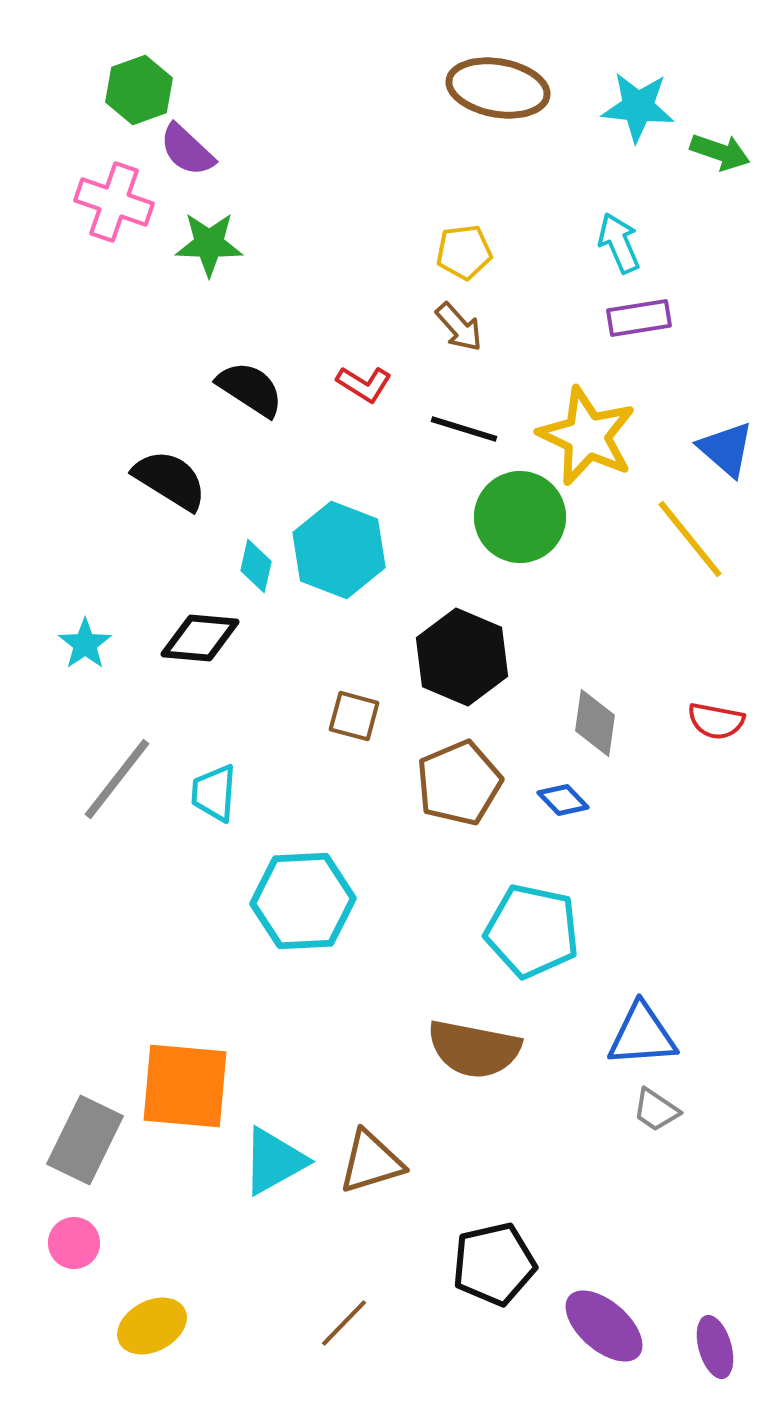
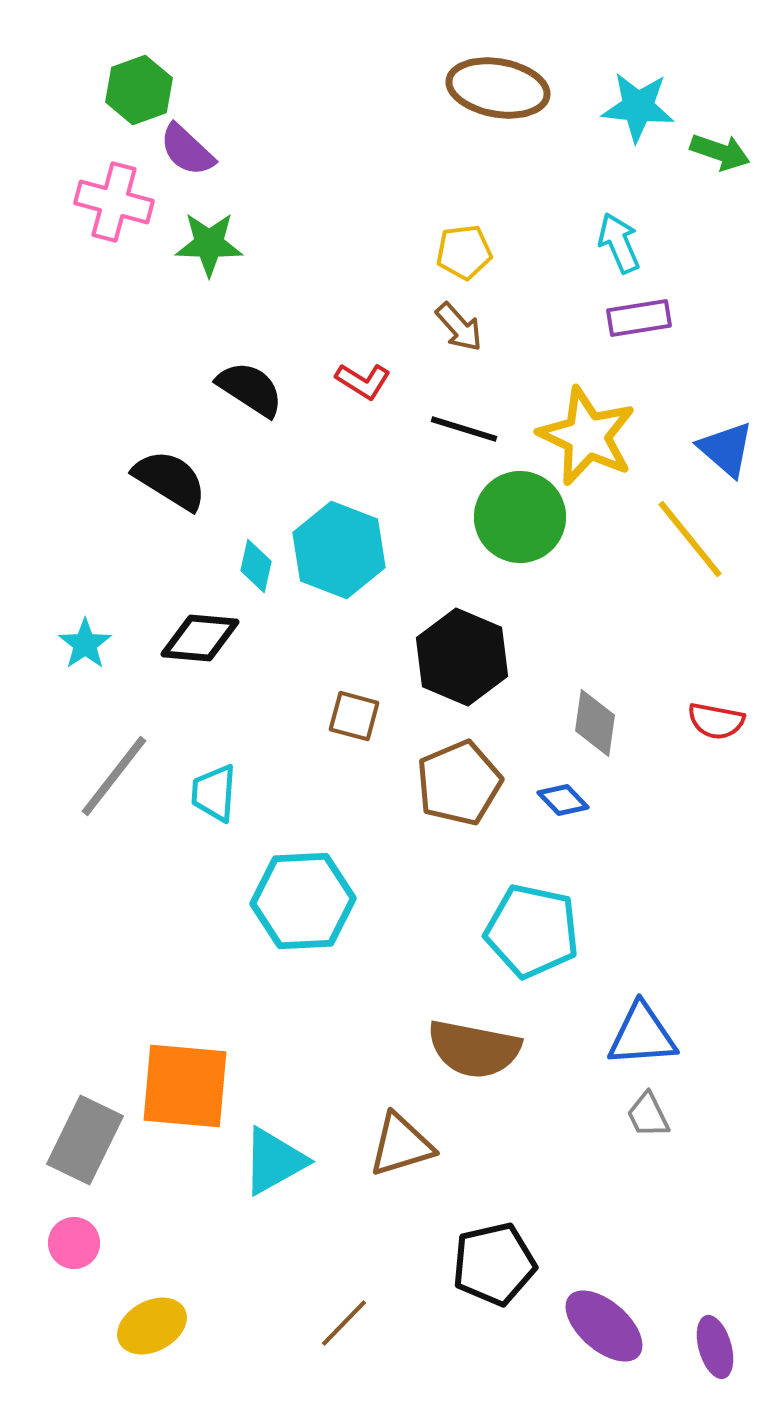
pink cross at (114, 202): rotated 4 degrees counterclockwise
red L-shape at (364, 384): moved 1 px left, 3 px up
gray line at (117, 779): moved 3 px left, 3 px up
gray trapezoid at (656, 1110): moved 8 px left, 5 px down; rotated 30 degrees clockwise
brown triangle at (371, 1162): moved 30 px right, 17 px up
